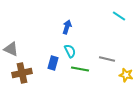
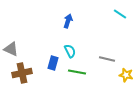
cyan line: moved 1 px right, 2 px up
blue arrow: moved 1 px right, 6 px up
green line: moved 3 px left, 3 px down
